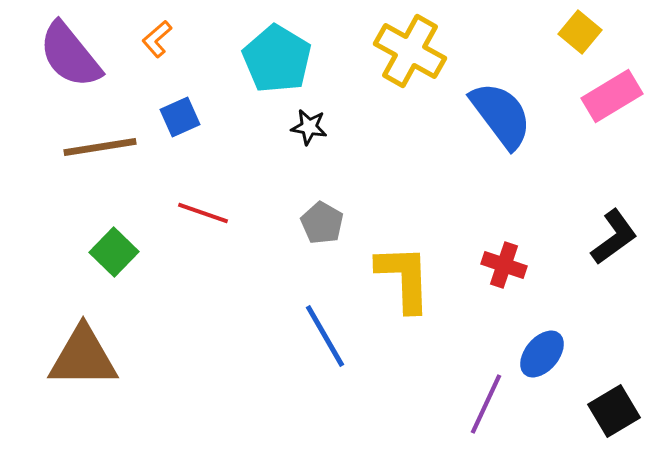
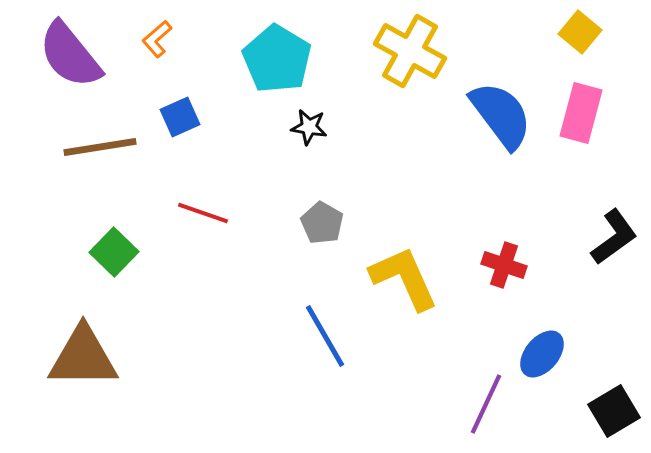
pink rectangle: moved 31 px left, 17 px down; rotated 44 degrees counterclockwise
yellow L-shape: rotated 22 degrees counterclockwise
